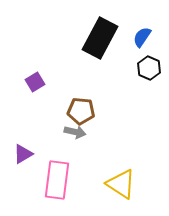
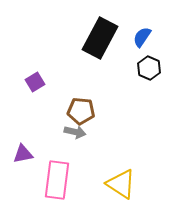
purple triangle: rotated 20 degrees clockwise
